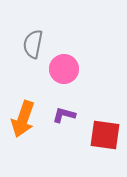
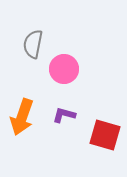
orange arrow: moved 1 px left, 2 px up
red square: rotated 8 degrees clockwise
